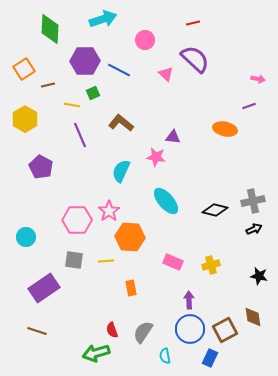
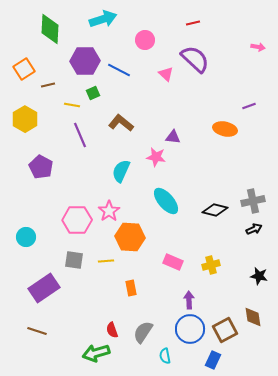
pink arrow at (258, 79): moved 32 px up
blue rectangle at (210, 358): moved 3 px right, 2 px down
